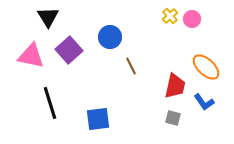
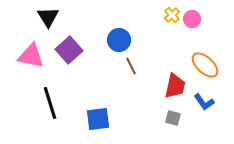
yellow cross: moved 2 px right, 1 px up
blue circle: moved 9 px right, 3 px down
orange ellipse: moved 1 px left, 2 px up
